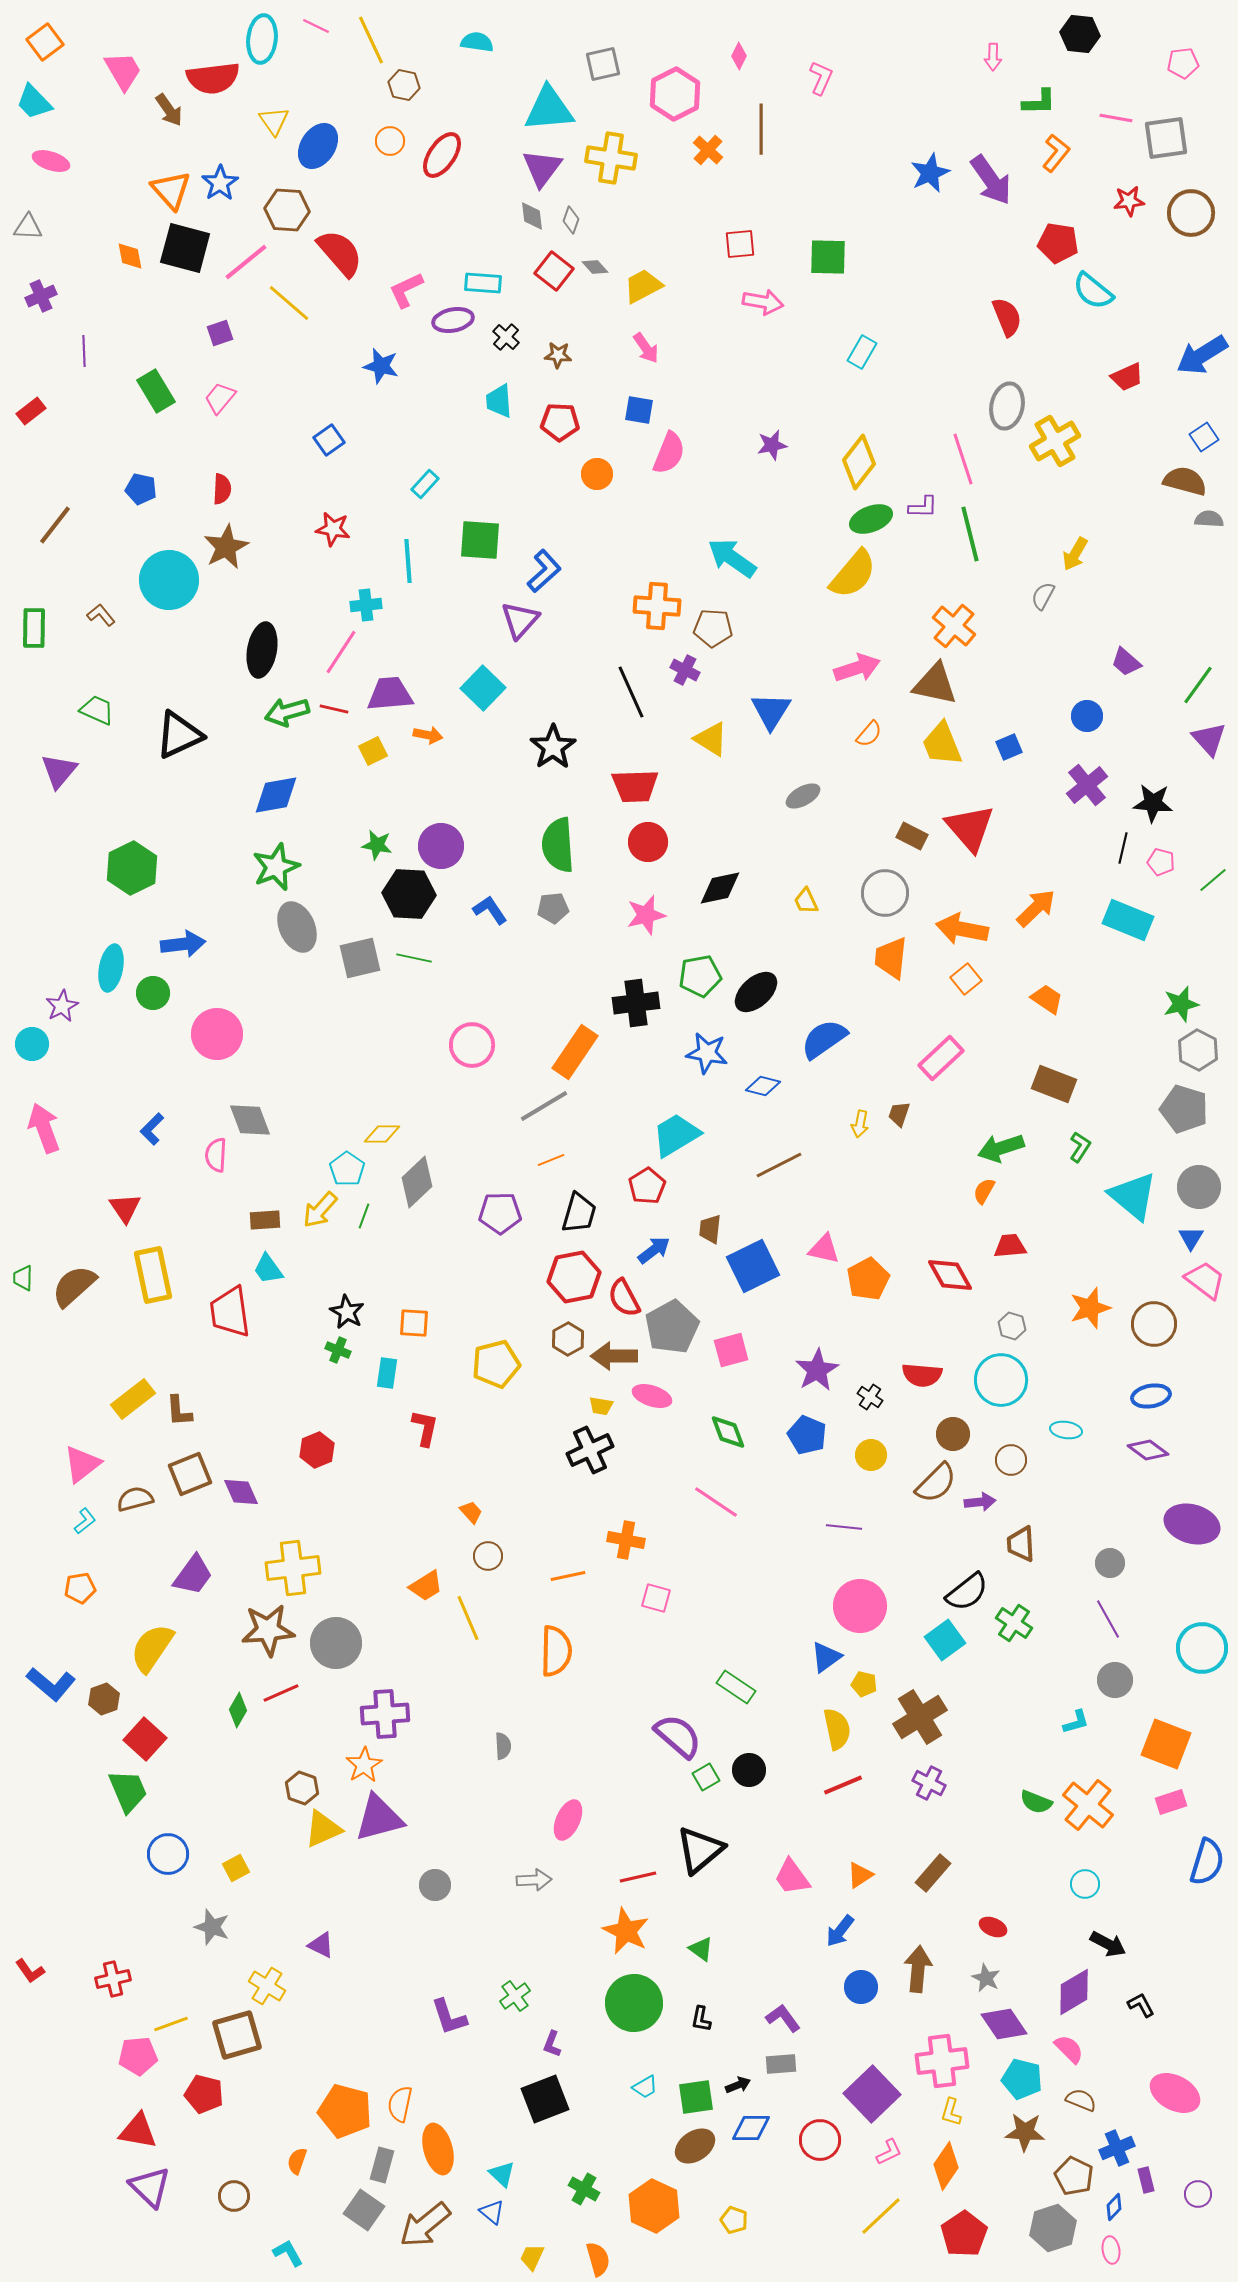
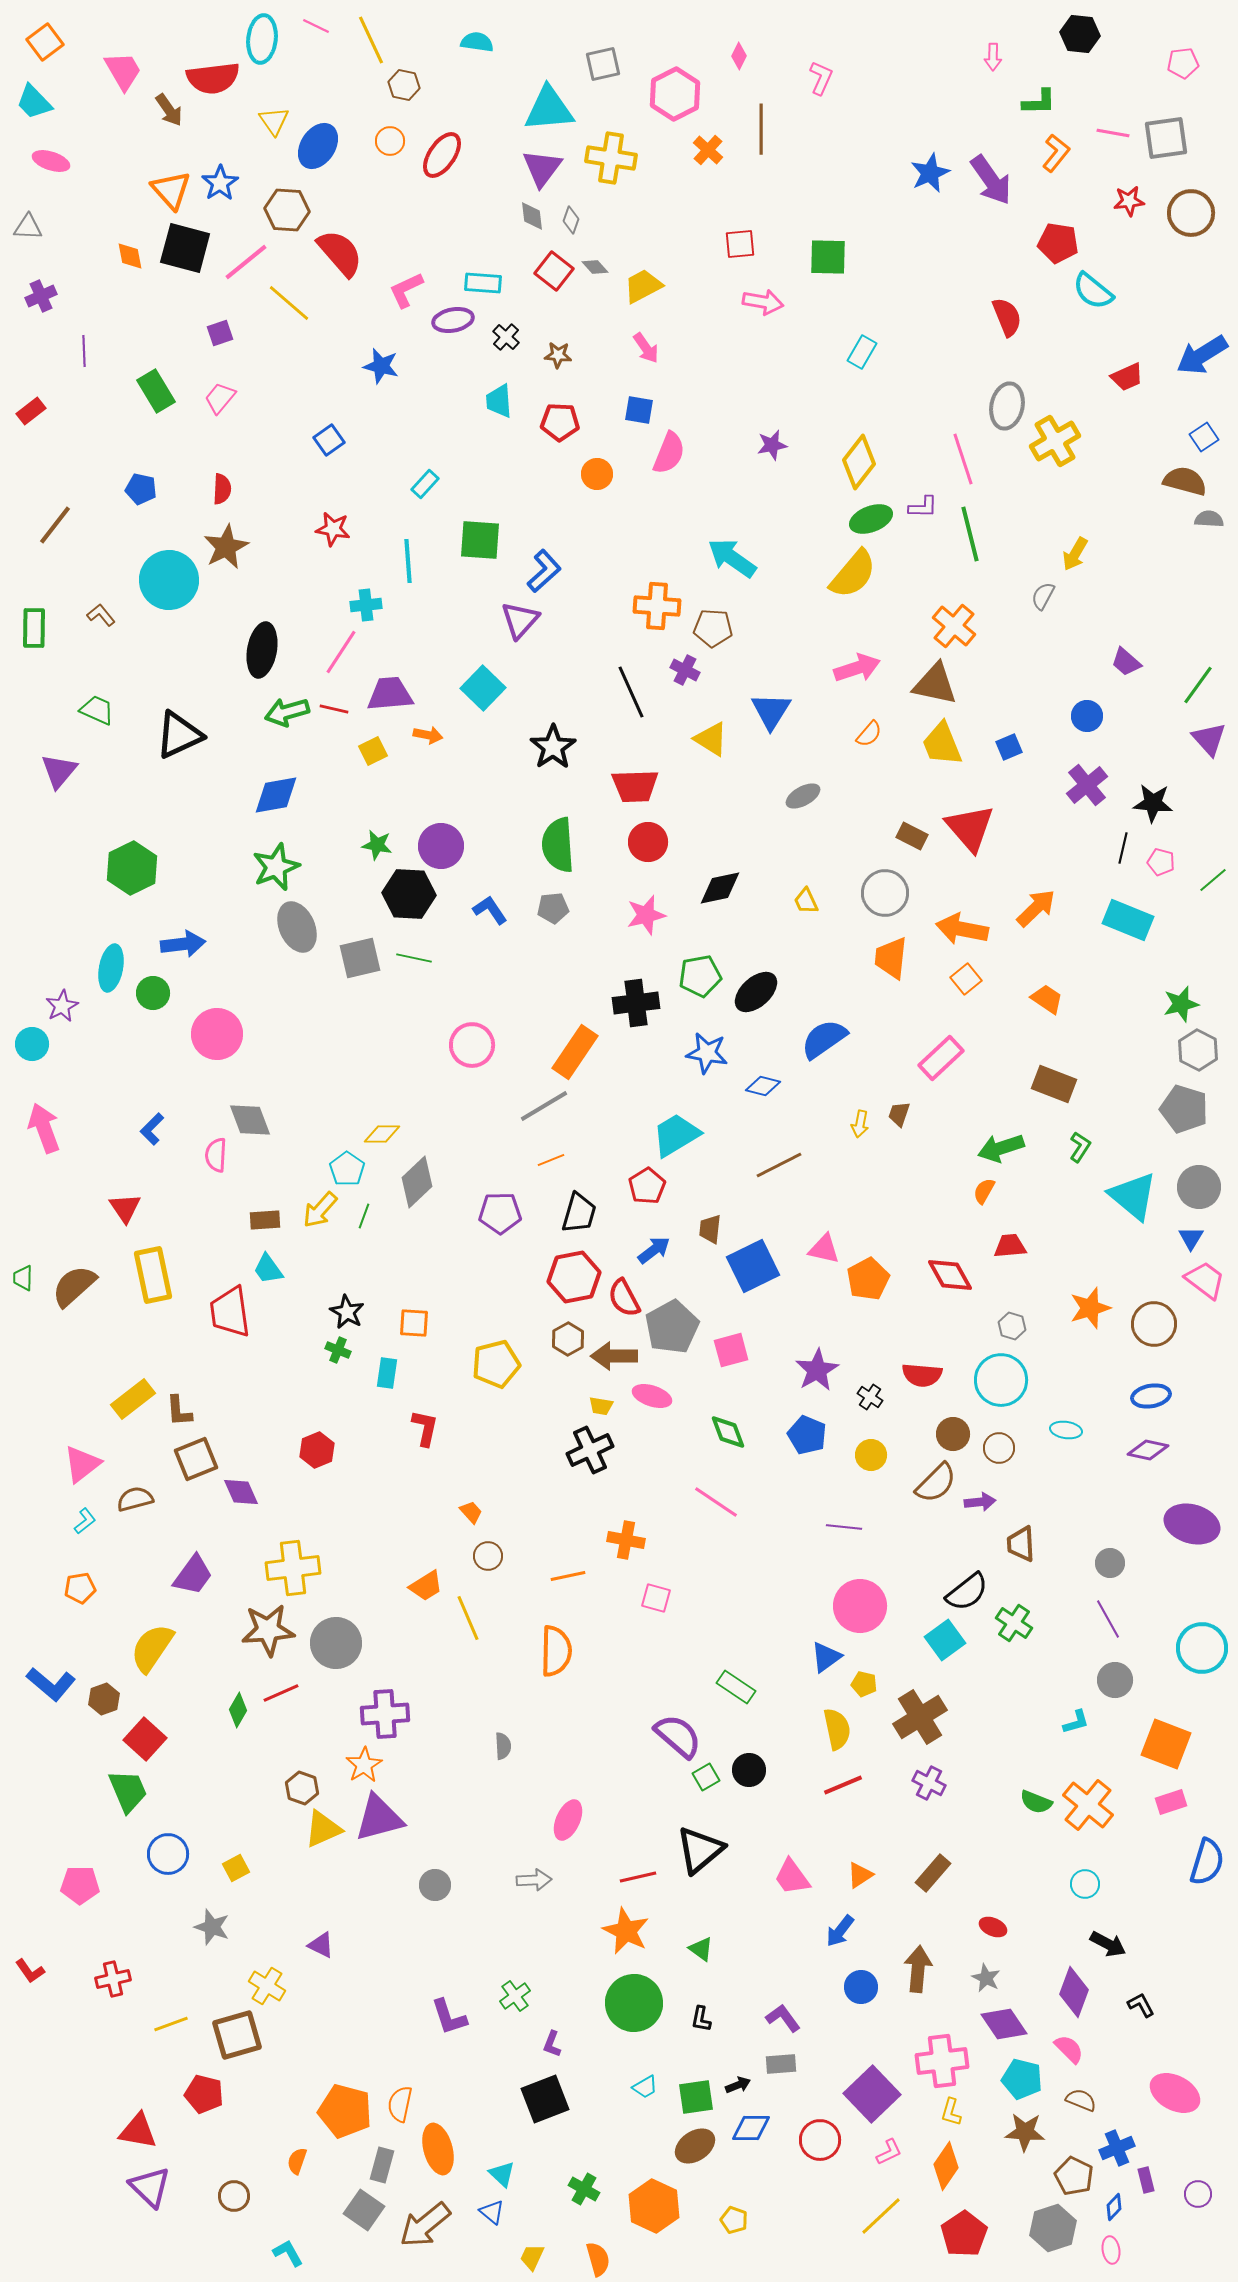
pink line at (1116, 118): moved 3 px left, 15 px down
purple diamond at (1148, 1450): rotated 24 degrees counterclockwise
brown circle at (1011, 1460): moved 12 px left, 12 px up
brown square at (190, 1474): moved 6 px right, 15 px up
purple diamond at (1074, 1992): rotated 39 degrees counterclockwise
pink pentagon at (138, 2056): moved 58 px left, 171 px up; rotated 6 degrees clockwise
